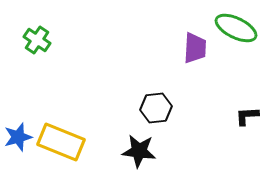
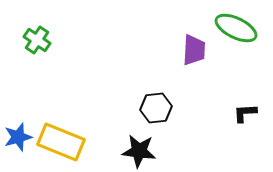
purple trapezoid: moved 1 px left, 2 px down
black L-shape: moved 2 px left, 3 px up
